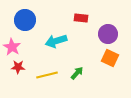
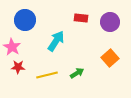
purple circle: moved 2 px right, 12 px up
cyan arrow: rotated 140 degrees clockwise
orange square: rotated 24 degrees clockwise
green arrow: rotated 16 degrees clockwise
